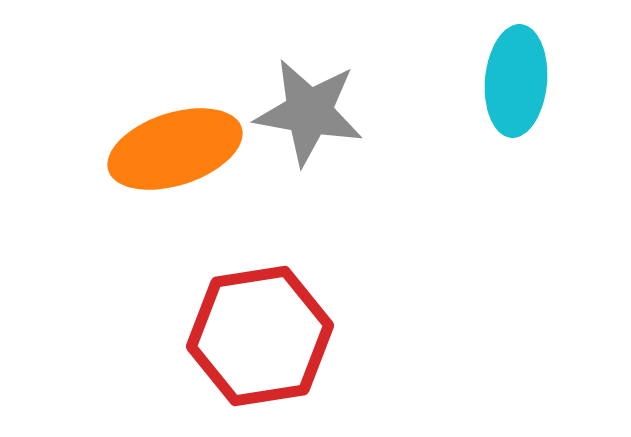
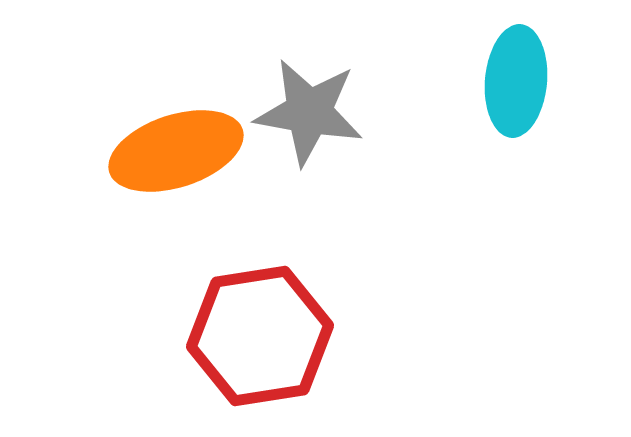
orange ellipse: moved 1 px right, 2 px down
